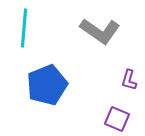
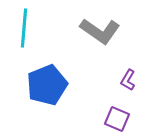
purple L-shape: moved 1 px left; rotated 15 degrees clockwise
